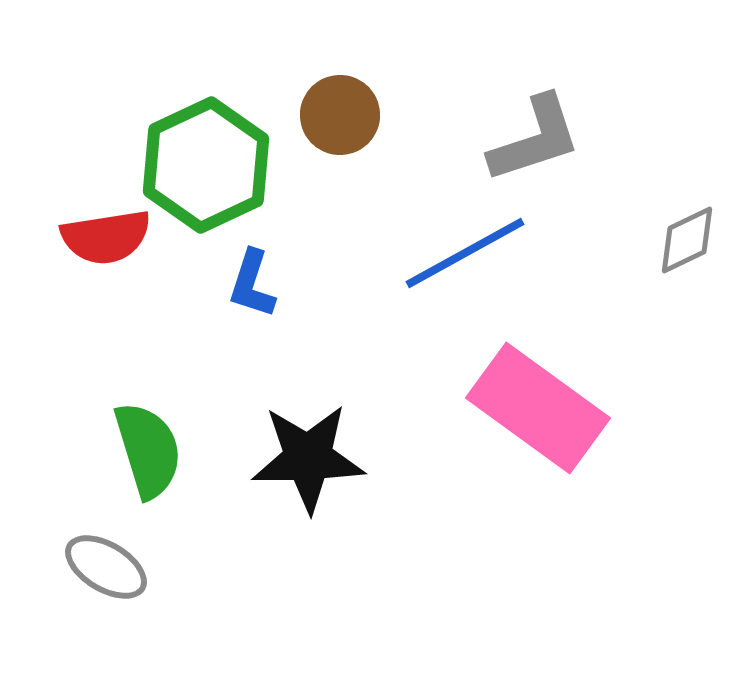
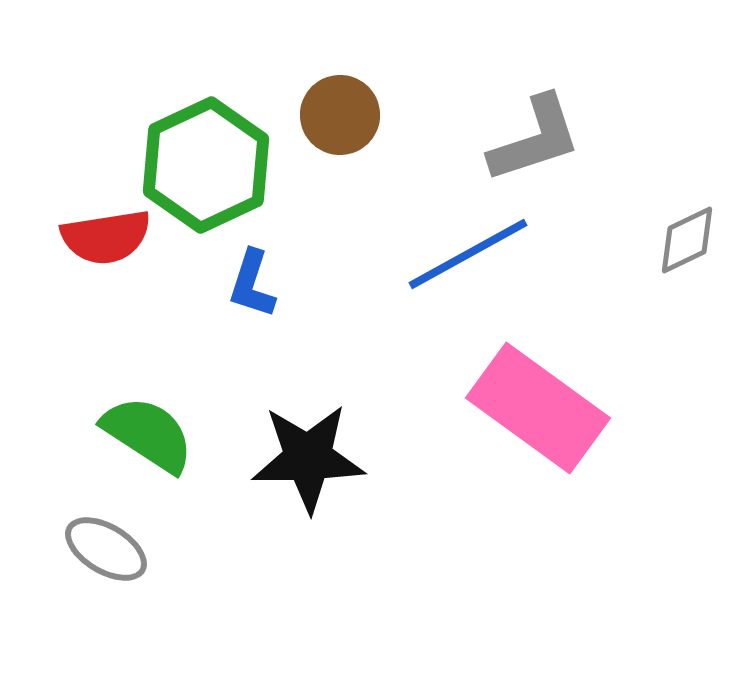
blue line: moved 3 px right, 1 px down
green semicircle: moved 16 px up; rotated 40 degrees counterclockwise
gray ellipse: moved 18 px up
